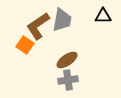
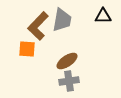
brown L-shape: rotated 12 degrees counterclockwise
orange square: moved 2 px right, 4 px down; rotated 30 degrees counterclockwise
brown ellipse: moved 1 px down
gray cross: moved 1 px right, 1 px down
